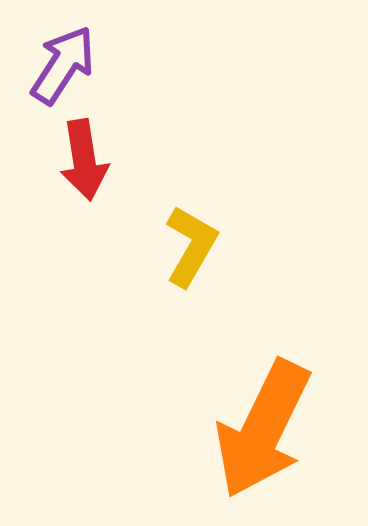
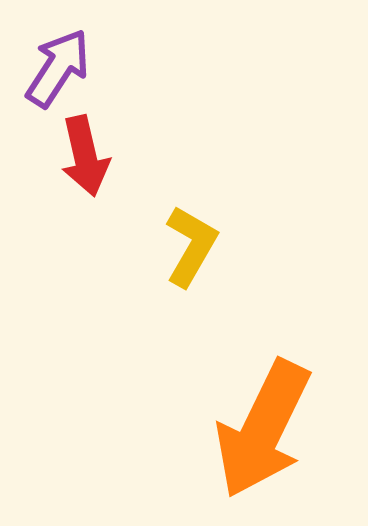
purple arrow: moved 5 px left, 3 px down
red arrow: moved 1 px right, 4 px up; rotated 4 degrees counterclockwise
